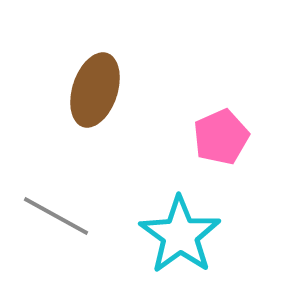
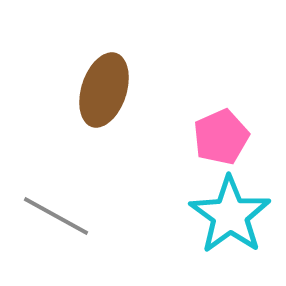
brown ellipse: moved 9 px right
cyan star: moved 50 px right, 20 px up
